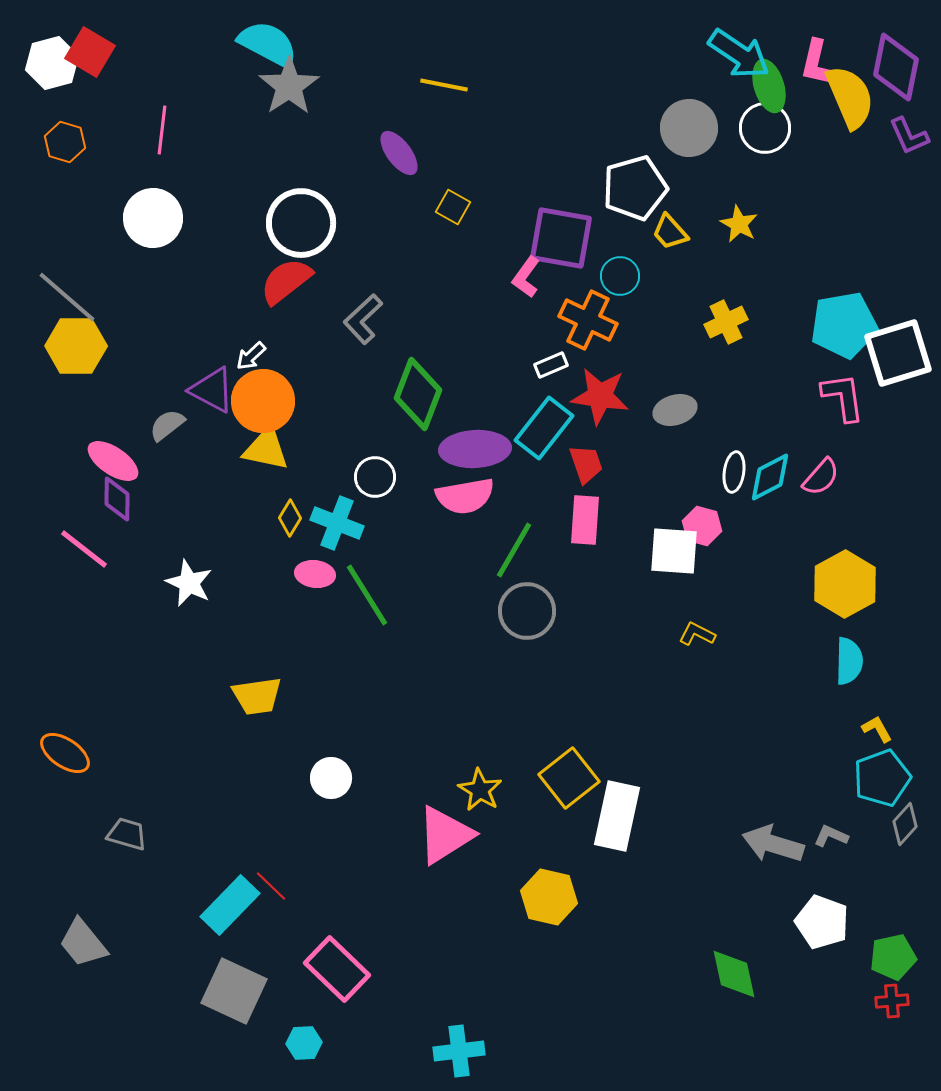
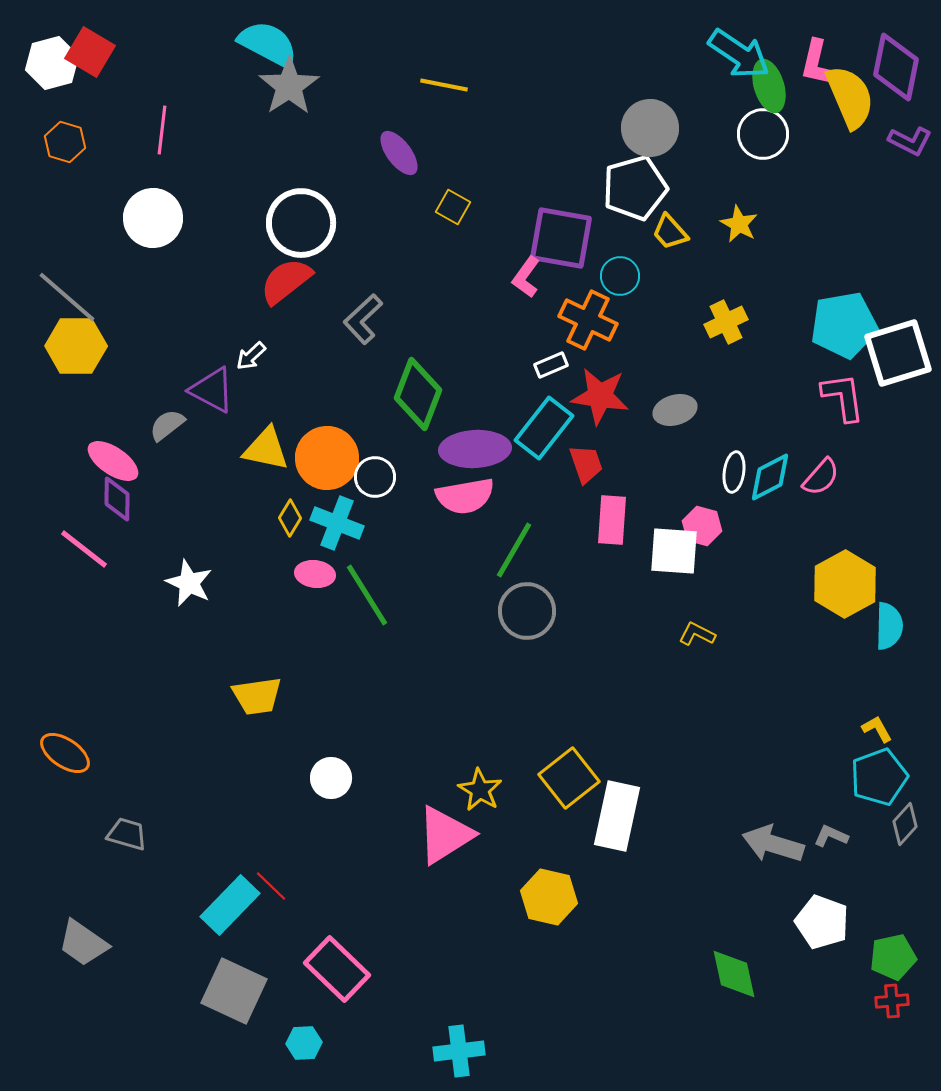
gray circle at (689, 128): moved 39 px left
white circle at (765, 128): moved 2 px left, 6 px down
purple L-shape at (909, 136): moved 1 px right, 5 px down; rotated 39 degrees counterclockwise
orange circle at (263, 401): moved 64 px right, 57 px down
pink rectangle at (585, 520): moved 27 px right
cyan semicircle at (849, 661): moved 40 px right, 35 px up
cyan pentagon at (882, 778): moved 3 px left, 1 px up
gray trapezoid at (83, 943): rotated 16 degrees counterclockwise
